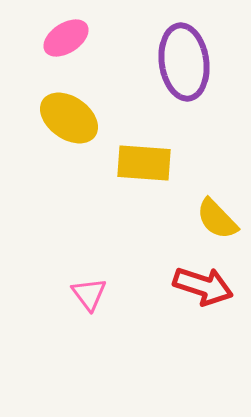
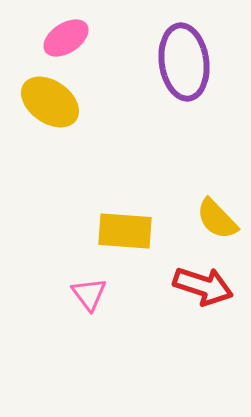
yellow ellipse: moved 19 px left, 16 px up
yellow rectangle: moved 19 px left, 68 px down
